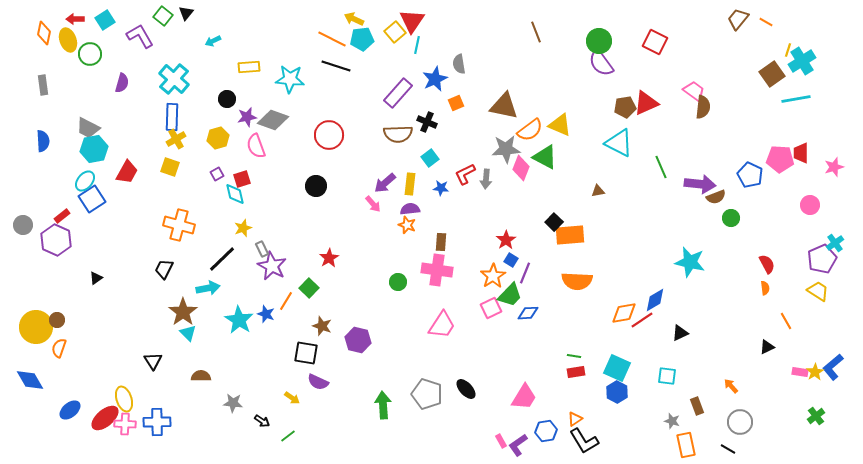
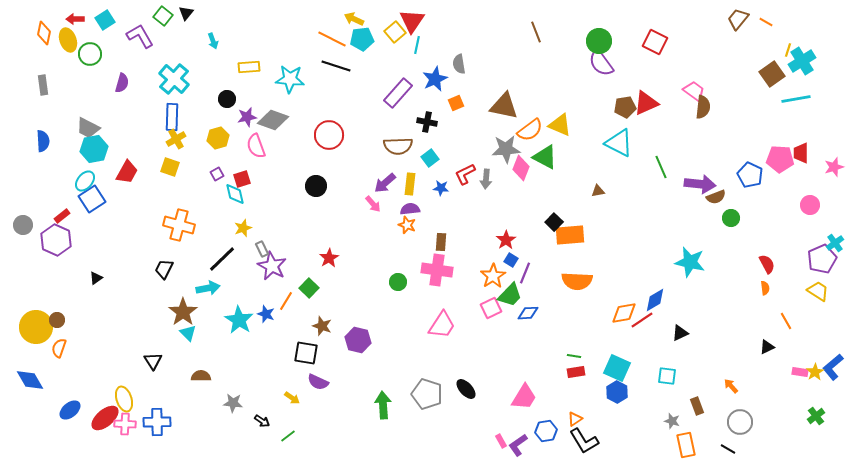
cyan arrow at (213, 41): rotated 84 degrees counterclockwise
black cross at (427, 122): rotated 12 degrees counterclockwise
brown semicircle at (398, 134): moved 12 px down
